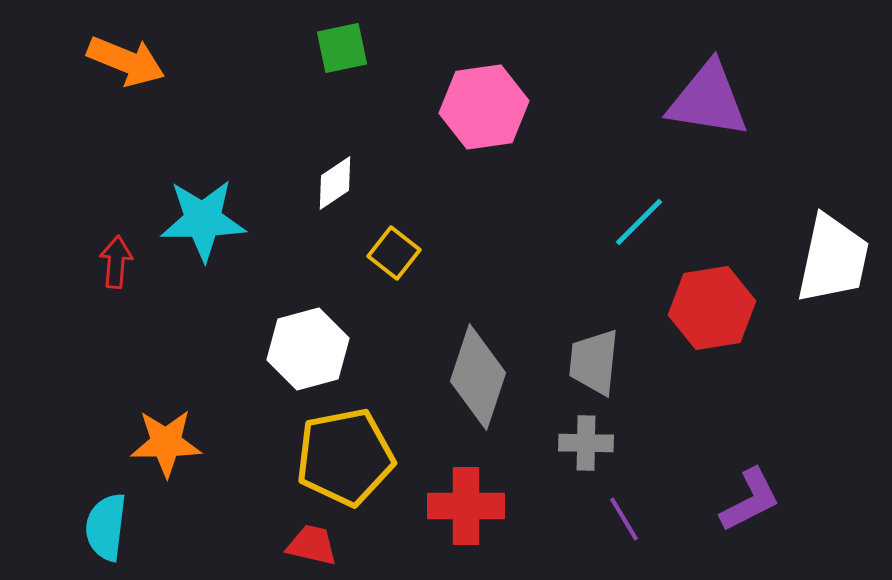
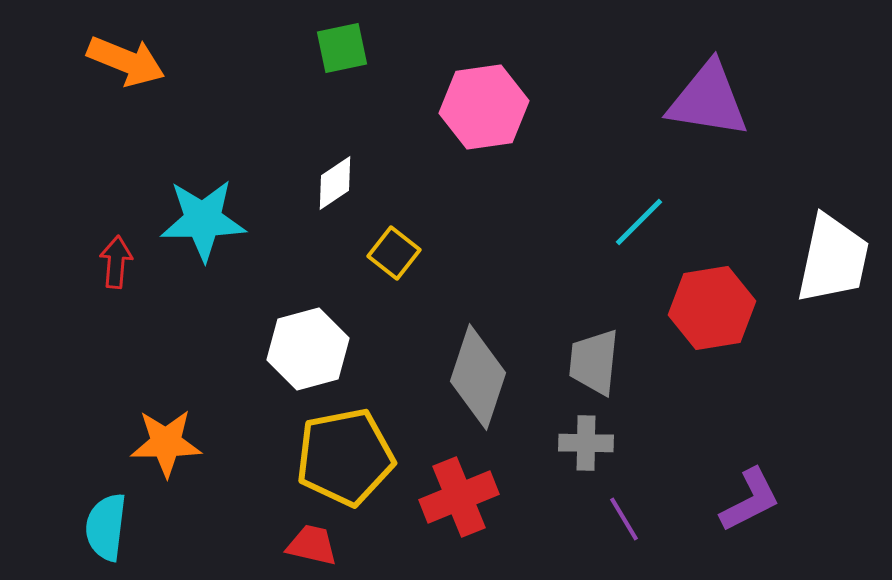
red cross: moved 7 px left, 9 px up; rotated 22 degrees counterclockwise
